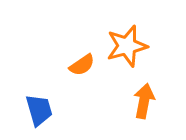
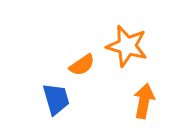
orange star: rotated 30 degrees clockwise
blue trapezoid: moved 17 px right, 11 px up
